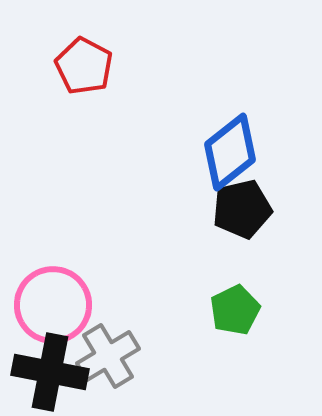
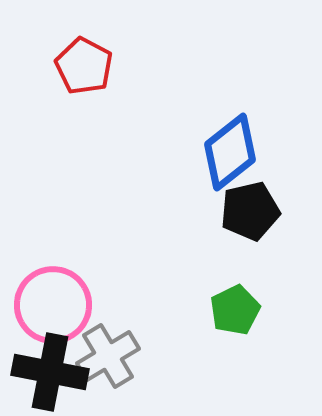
black pentagon: moved 8 px right, 2 px down
